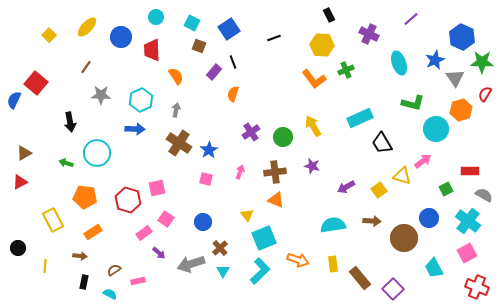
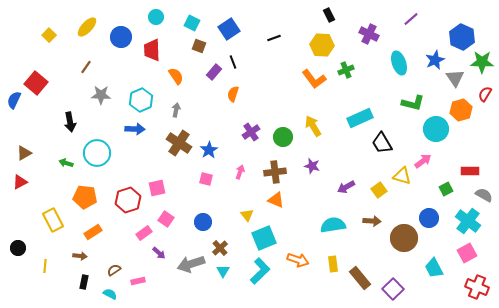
red hexagon at (128, 200): rotated 25 degrees clockwise
